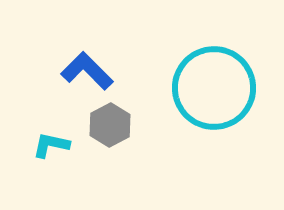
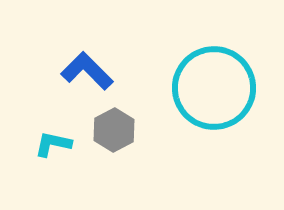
gray hexagon: moved 4 px right, 5 px down
cyan L-shape: moved 2 px right, 1 px up
